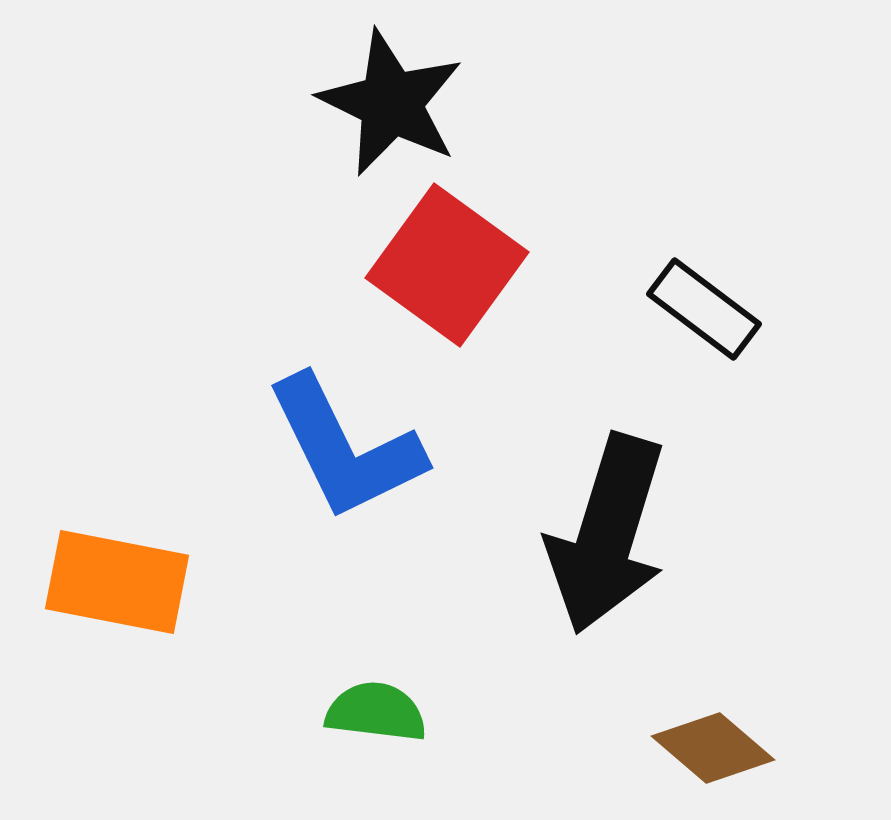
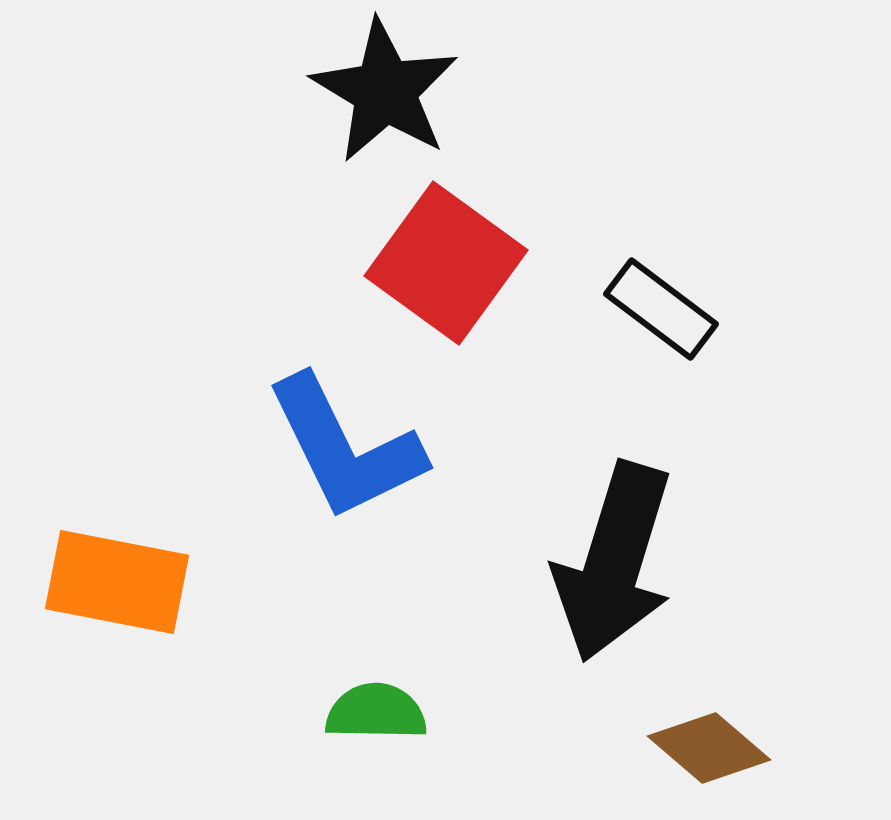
black star: moved 6 px left, 12 px up; rotated 5 degrees clockwise
red square: moved 1 px left, 2 px up
black rectangle: moved 43 px left
black arrow: moved 7 px right, 28 px down
green semicircle: rotated 6 degrees counterclockwise
brown diamond: moved 4 px left
